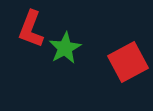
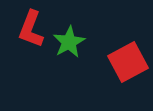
green star: moved 4 px right, 6 px up
